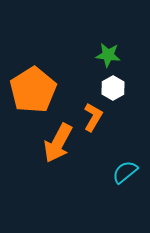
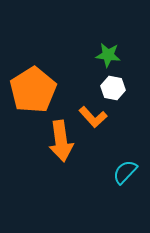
white hexagon: rotated 20 degrees counterclockwise
orange L-shape: rotated 108 degrees clockwise
orange arrow: moved 3 px right, 2 px up; rotated 36 degrees counterclockwise
cyan semicircle: rotated 8 degrees counterclockwise
